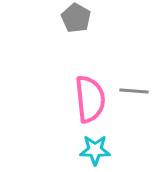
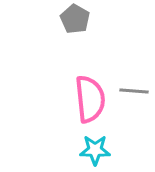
gray pentagon: moved 1 px left, 1 px down
